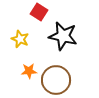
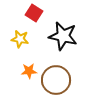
red square: moved 5 px left, 1 px down
yellow star: rotated 12 degrees counterclockwise
